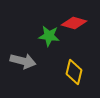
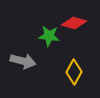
yellow diamond: rotated 15 degrees clockwise
